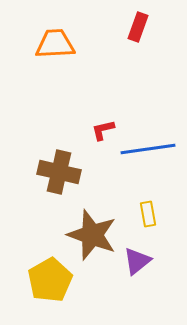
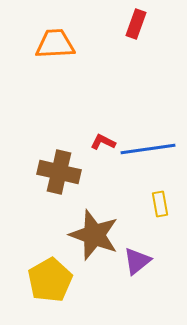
red rectangle: moved 2 px left, 3 px up
red L-shape: moved 12 px down; rotated 40 degrees clockwise
yellow rectangle: moved 12 px right, 10 px up
brown star: moved 2 px right
